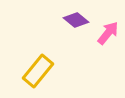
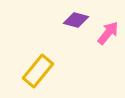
purple diamond: rotated 25 degrees counterclockwise
